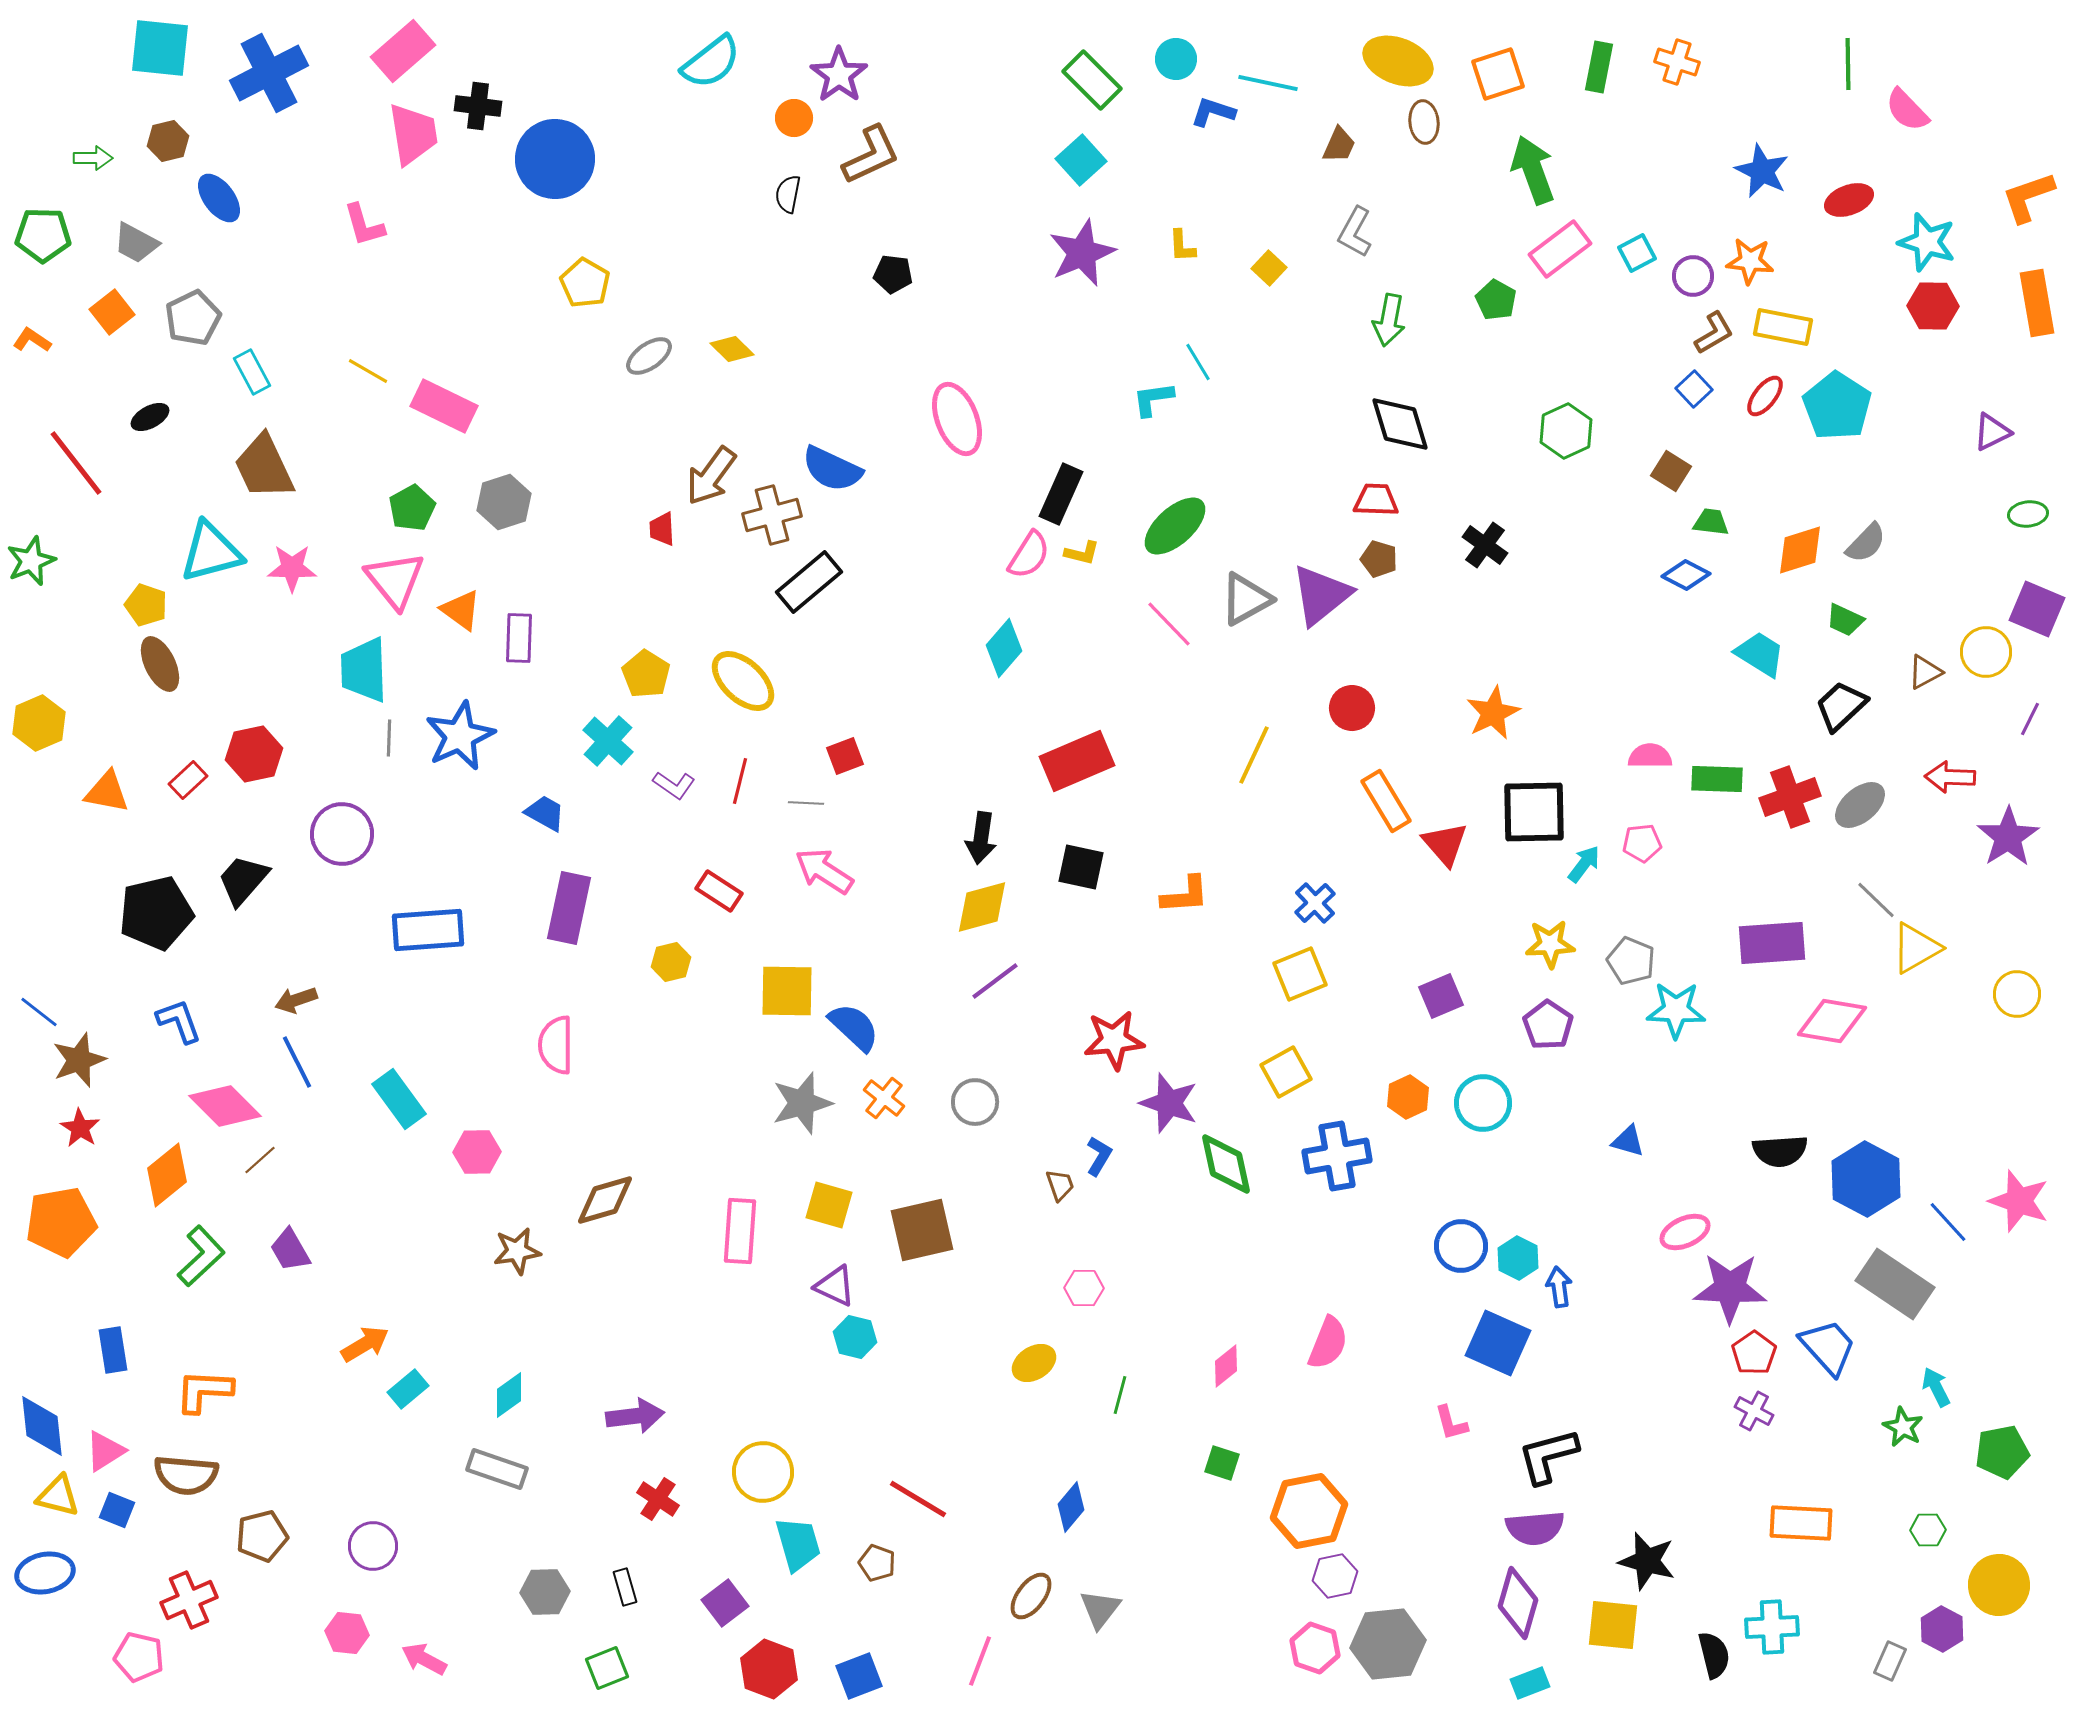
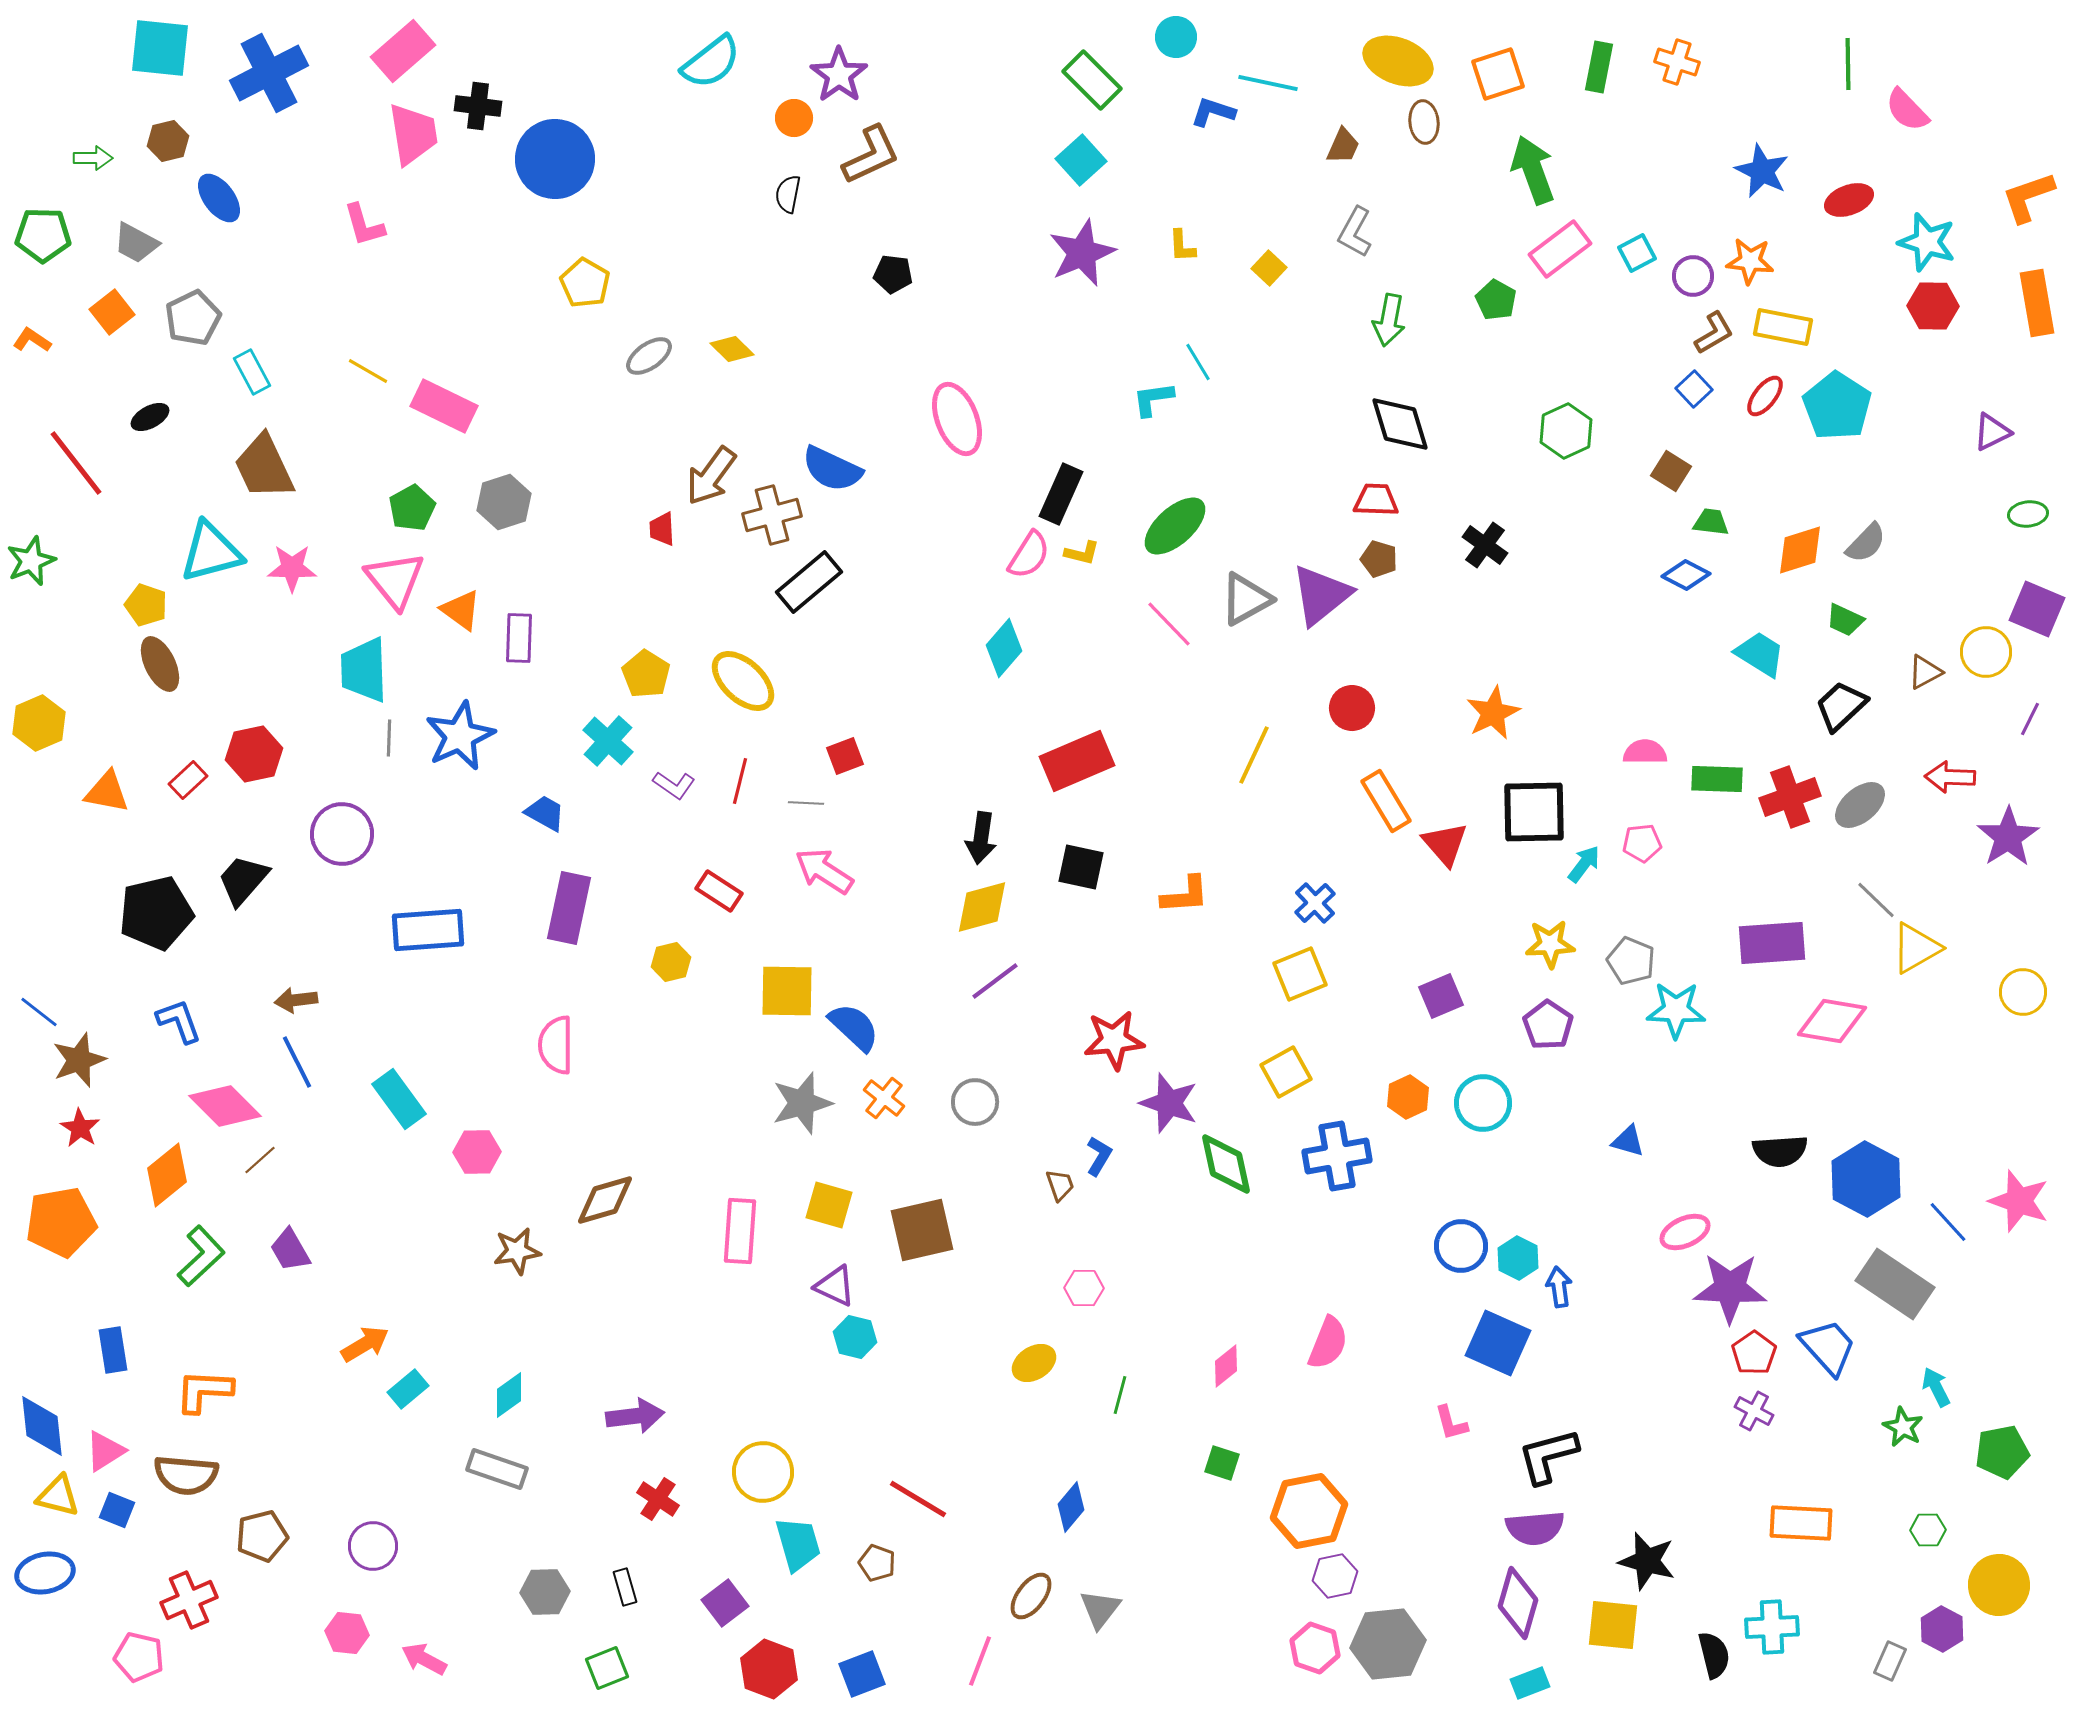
cyan circle at (1176, 59): moved 22 px up
brown trapezoid at (1339, 145): moved 4 px right, 1 px down
pink semicircle at (1650, 756): moved 5 px left, 4 px up
yellow circle at (2017, 994): moved 6 px right, 2 px up
brown arrow at (296, 1000): rotated 12 degrees clockwise
blue square at (859, 1676): moved 3 px right, 2 px up
